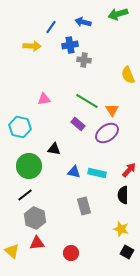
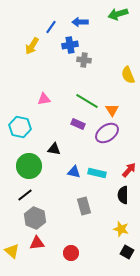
blue arrow: moved 3 px left; rotated 14 degrees counterclockwise
yellow arrow: rotated 120 degrees clockwise
purple rectangle: rotated 16 degrees counterclockwise
